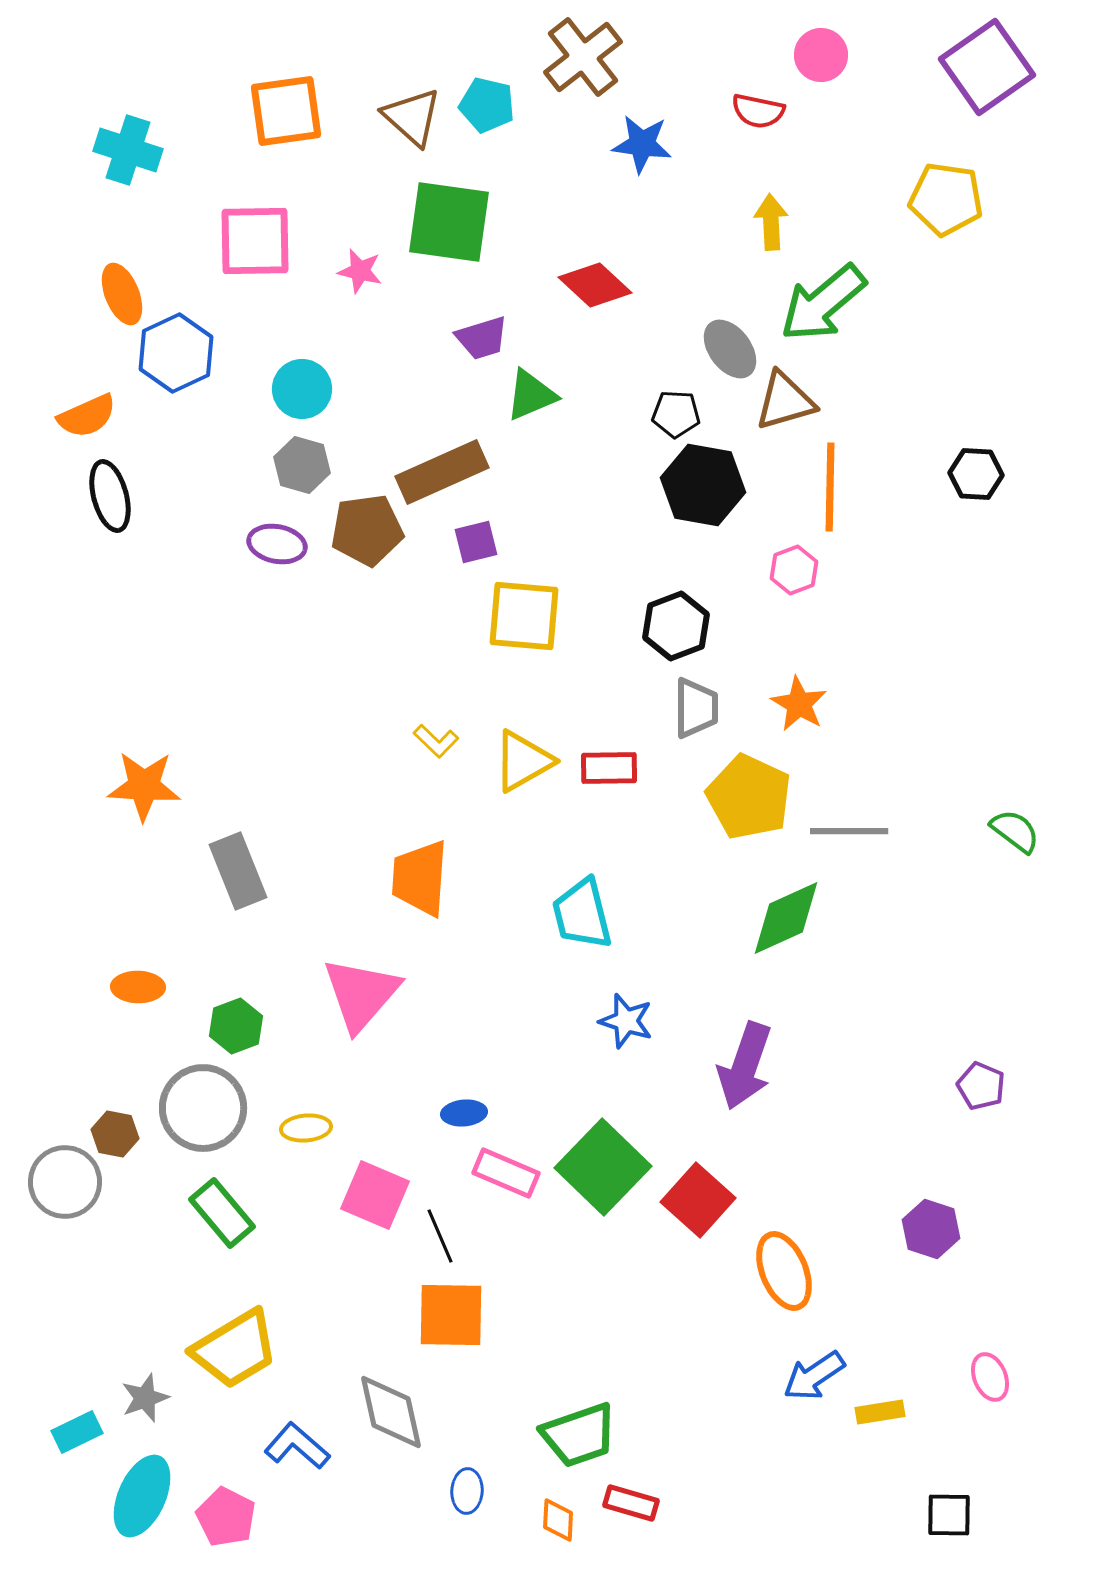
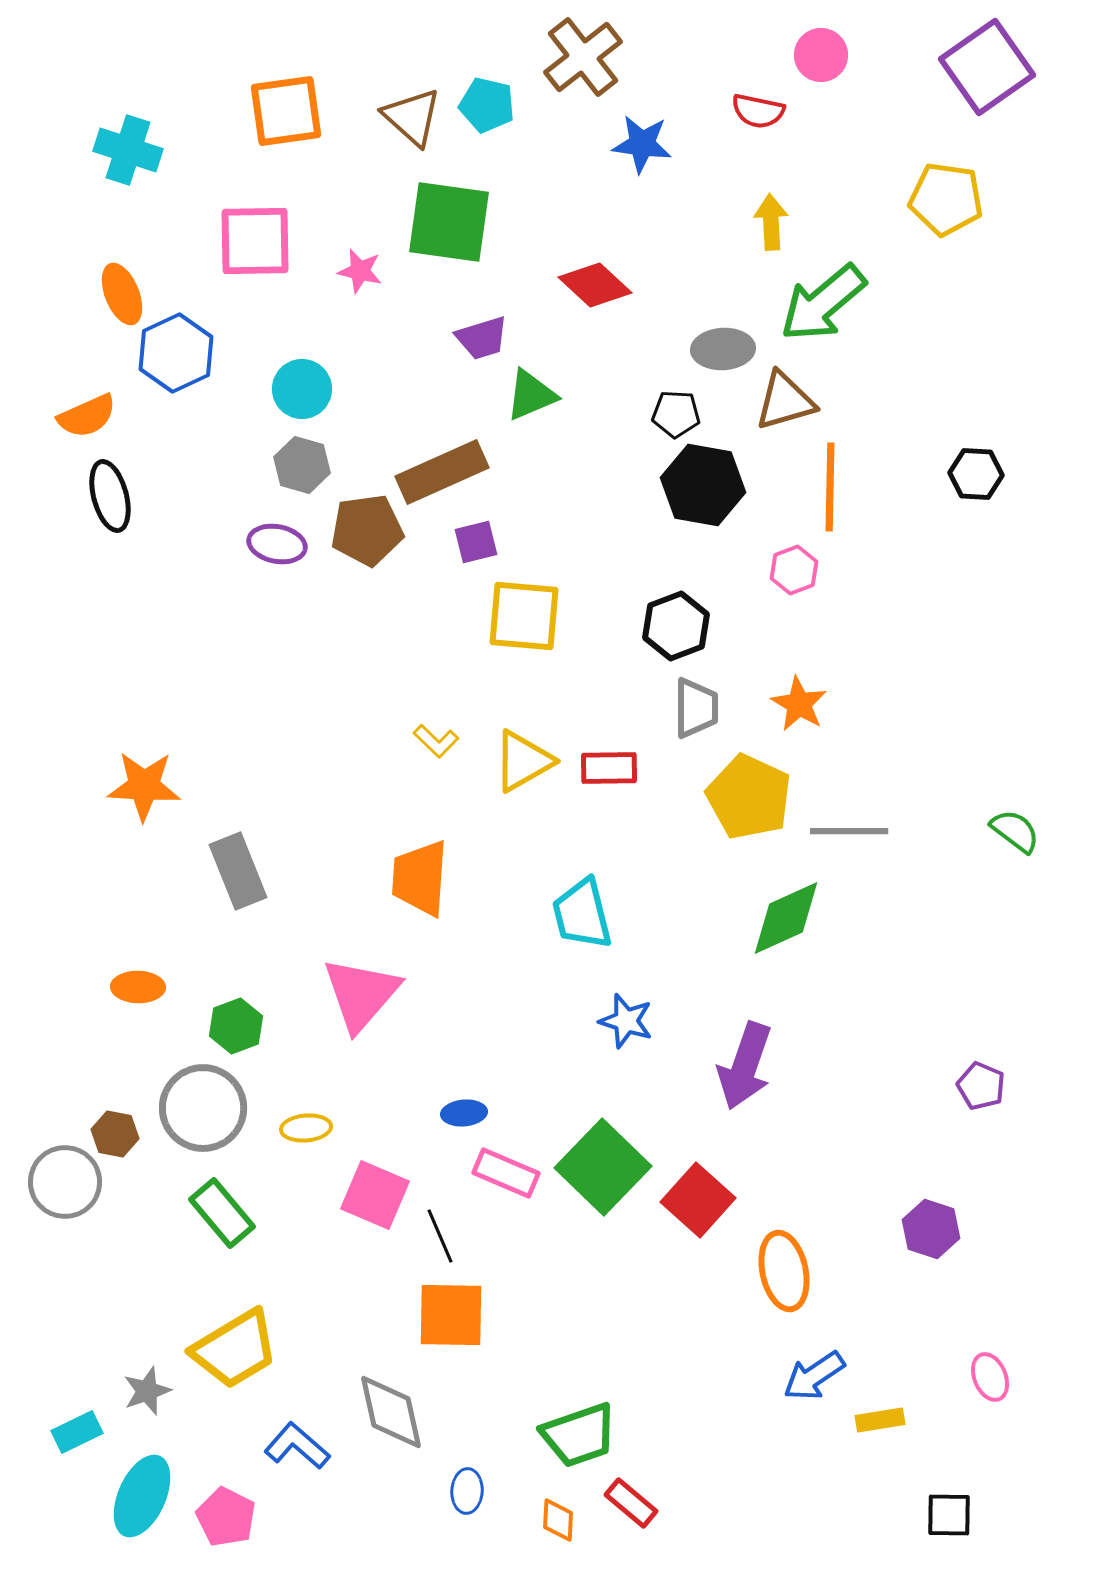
gray ellipse at (730, 349): moved 7 px left; rotated 56 degrees counterclockwise
orange ellipse at (784, 1271): rotated 10 degrees clockwise
gray star at (145, 1398): moved 2 px right, 7 px up
yellow rectangle at (880, 1412): moved 8 px down
red rectangle at (631, 1503): rotated 24 degrees clockwise
